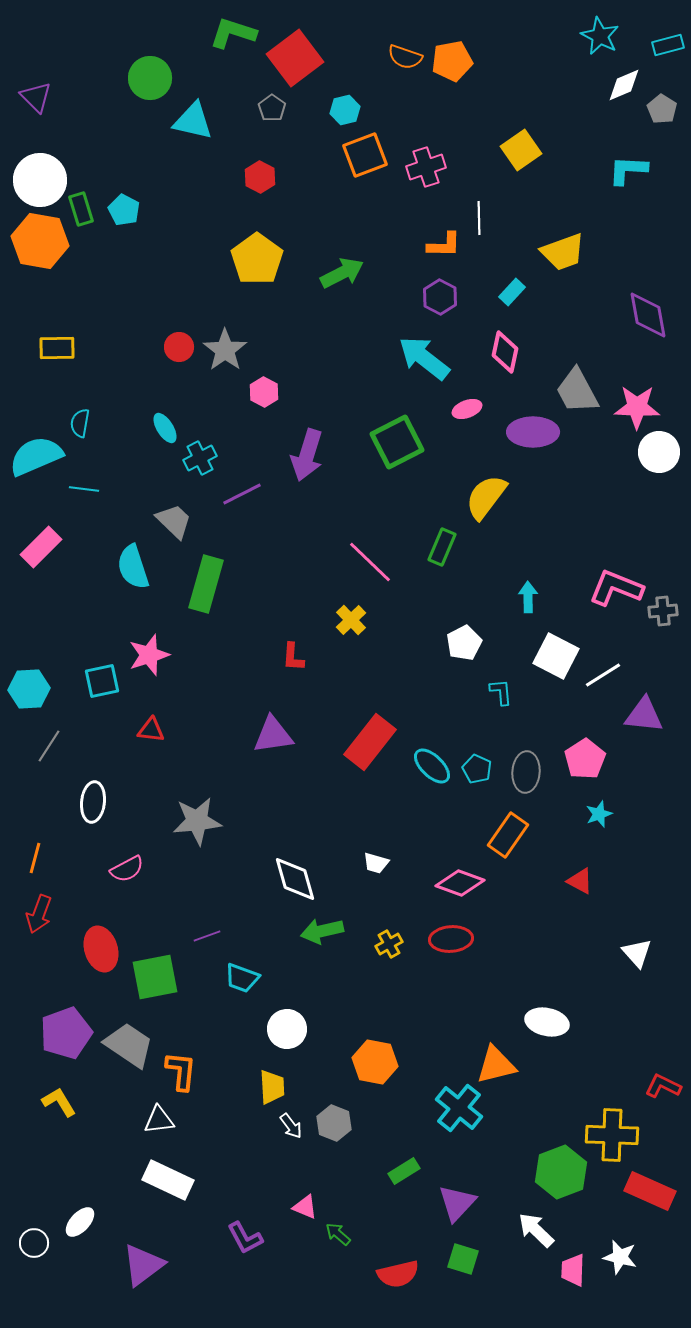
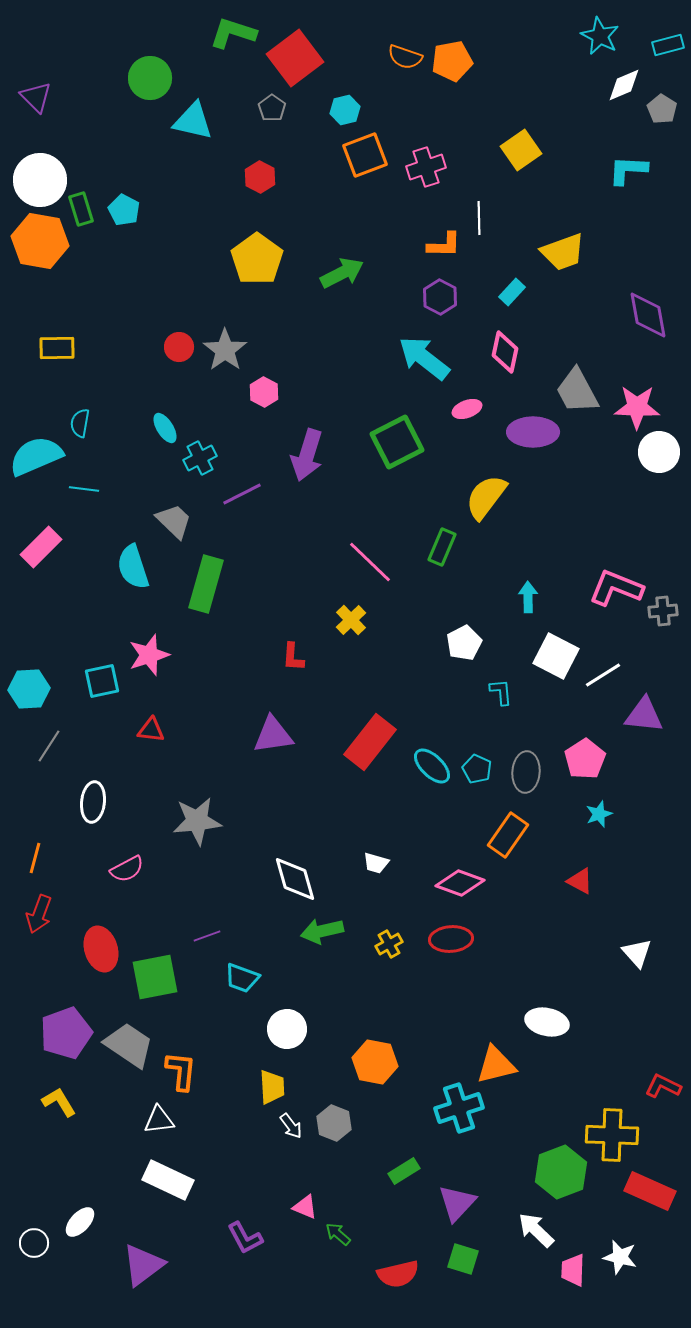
cyan cross at (459, 1108): rotated 33 degrees clockwise
